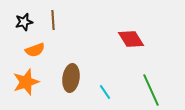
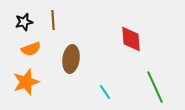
red diamond: rotated 28 degrees clockwise
orange semicircle: moved 4 px left, 1 px up
brown ellipse: moved 19 px up
green line: moved 4 px right, 3 px up
